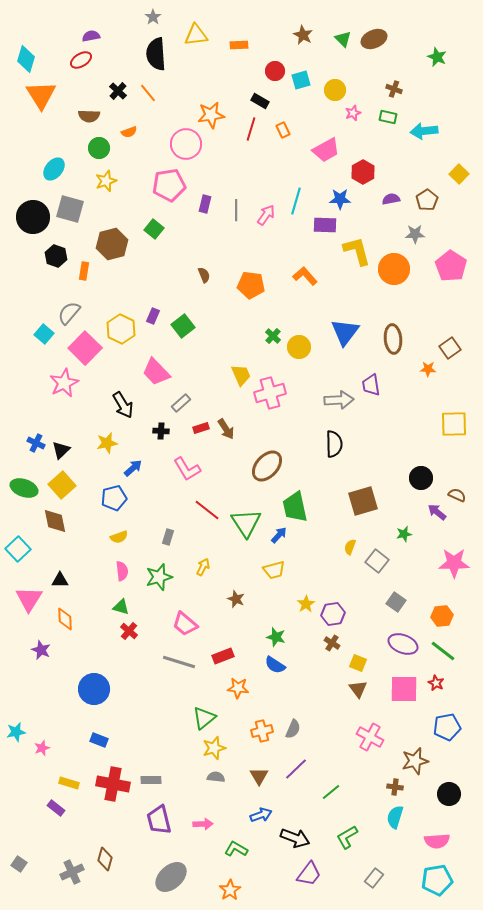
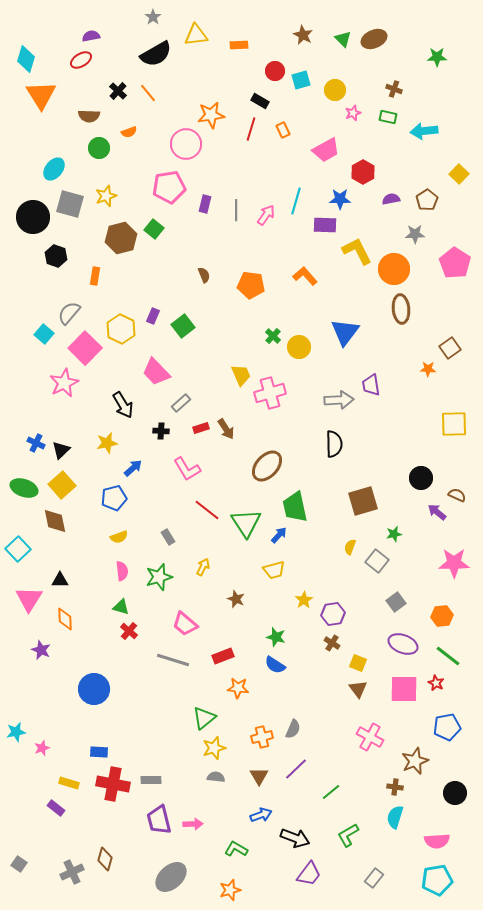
black semicircle at (156, 54): rotated 116 degrees counterclockwise
green star at (437, 57): rotated 24 degrees counterclockwise
yellow star at (106, 181): moved 15 px down
pink pentagon at (169, 185): moved 2 px down
gray square at (70, 209): moved 5 px up
brown hexagon at (112, 244): moved 9 px right, 6 px up
yellow L-shape at (357, 251): rotated 12 degrees counterclockwise
pink pentagon at (451, 266): moved 4 px right, 3 px up
orange rectangle at (84, 271): moved 11 px right, 5 px down
brown ellipse at (393, 339): moved 8 px right, 30 px up
green star at (404, 534): moved 10 px left
gray rectangle at (168, 537): rotated 49 degrees counterclockwise
gray square at (396, 602): rotated 18 degrees clockwise
yellow star at (306, 604): moved 2 px left, 4 px up
green line at (443, 651): moved 5 px right, 5 px down
gray line at (179, 662): moved 6 px left, 2 px up
orange cross at (262, 731): moved 6 px down
blue rectangle at (99, 740): moved 12 px down; rotated 18 degrees counterclockwise
brown star at (415, 761): rotated 8 degrees counterclockwise
black circle at (449, 794): moved 6 px right, 1 px up
pink arrow at (203, 824): moved 10 px left
green L-shape at (347, 837): moved 1 px right, 2 px up
orange star at (230, 890): rotated 15 degrees clockwise
